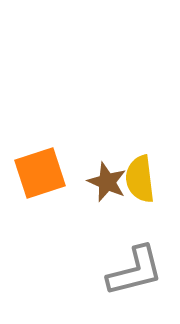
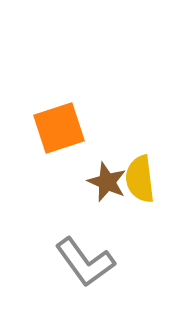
orange square: moved 19 px right, 45 px up
gray L-shape: moved 50 px left, 9 px up; rotated 68 degrees clockwise
